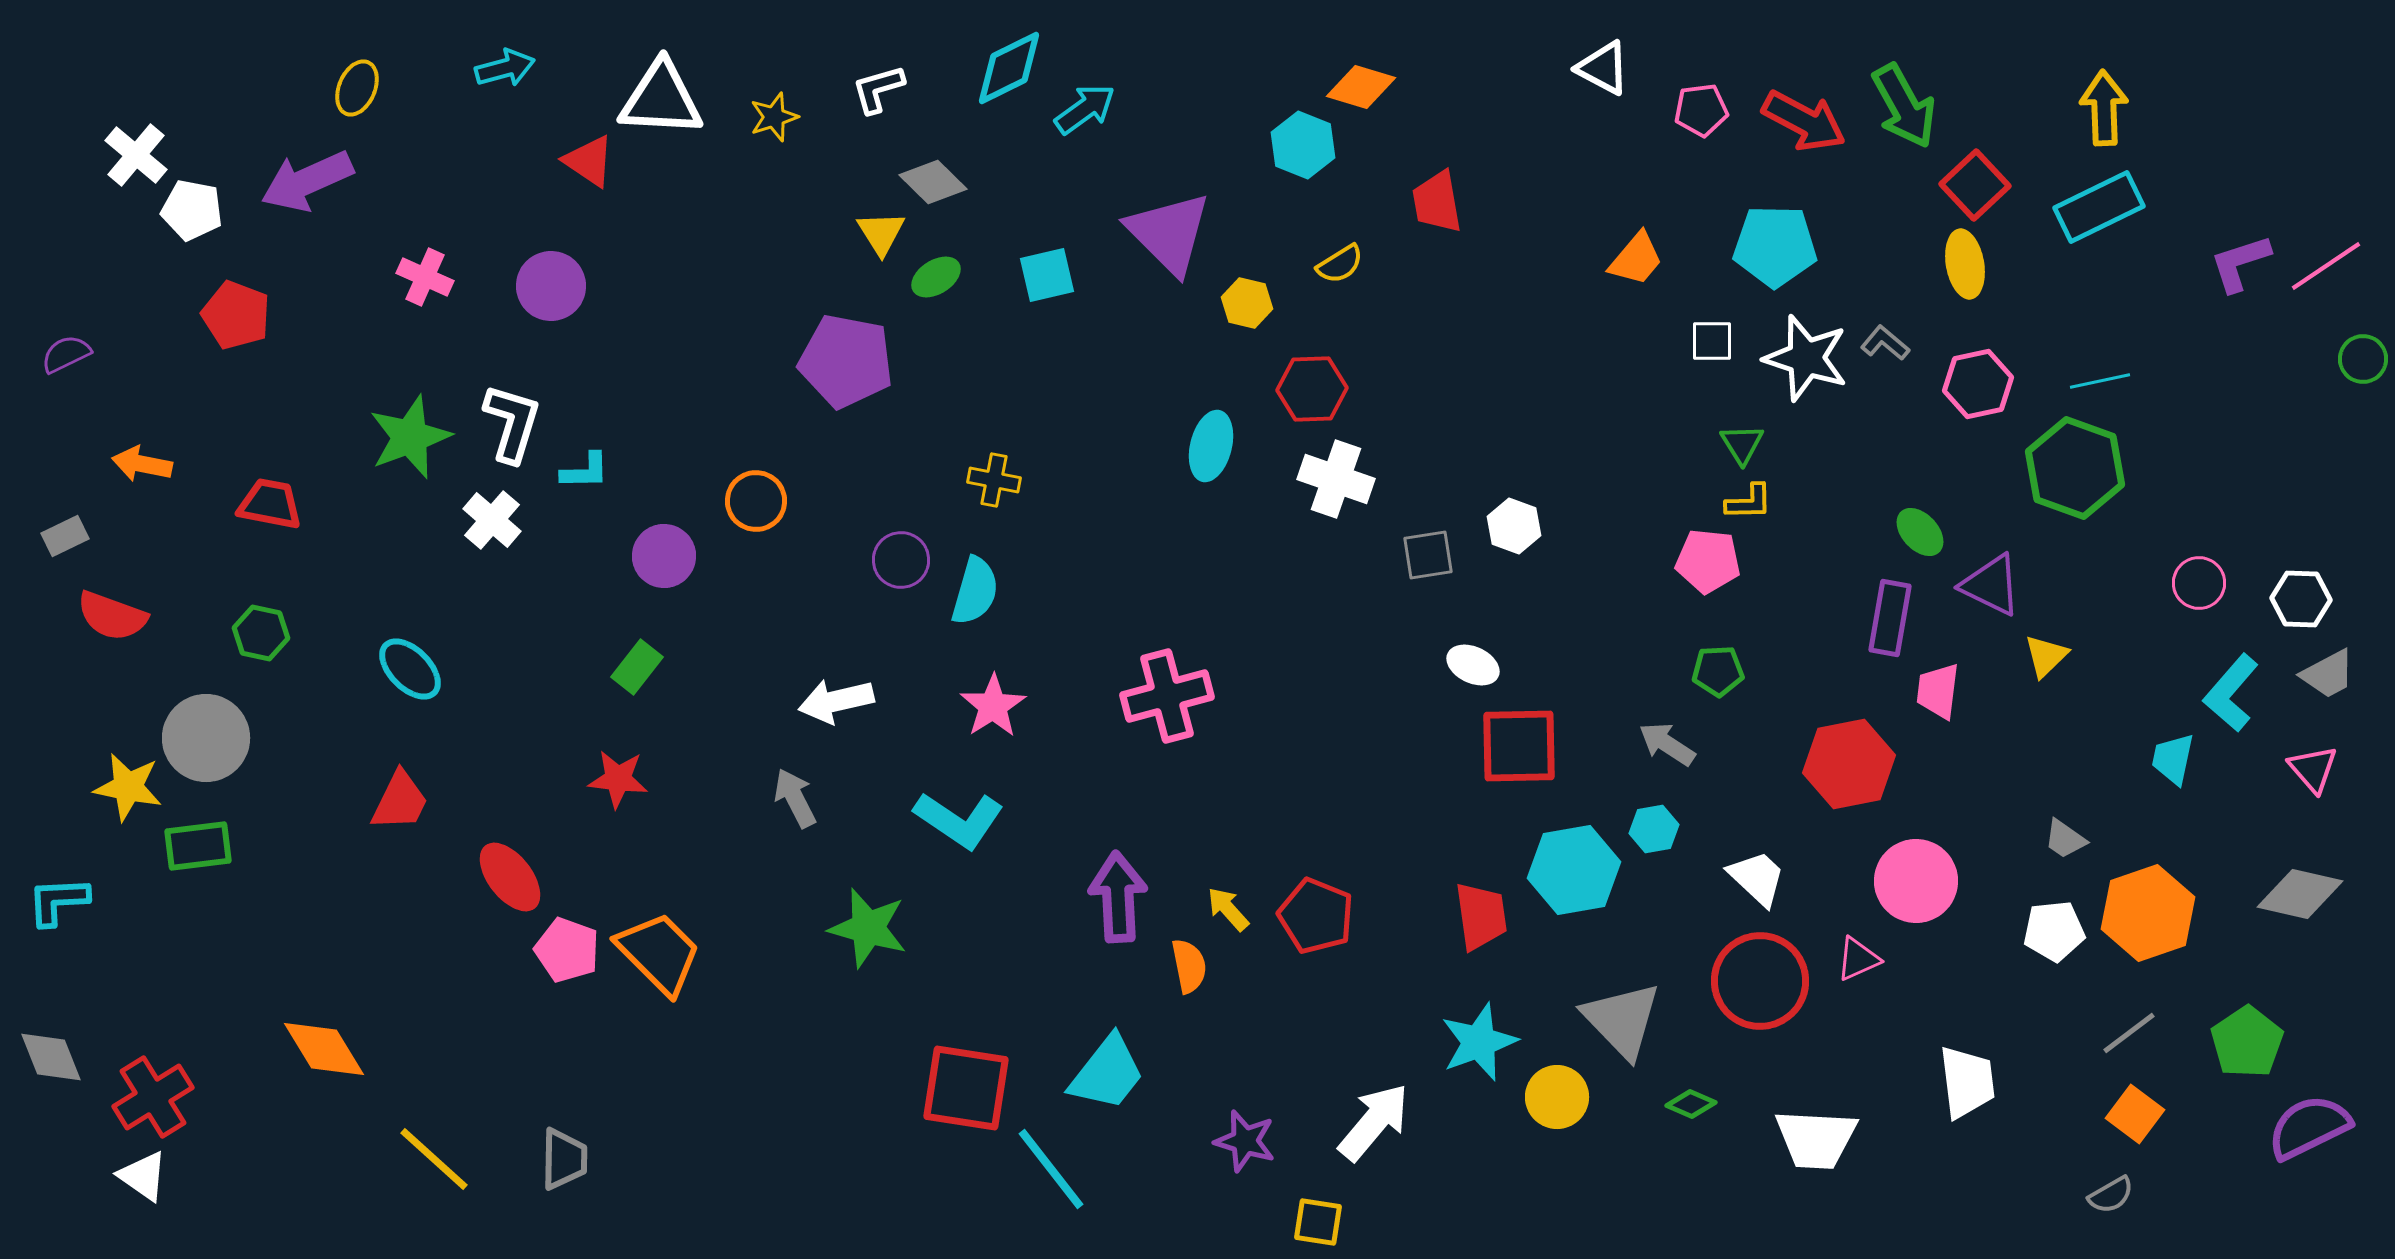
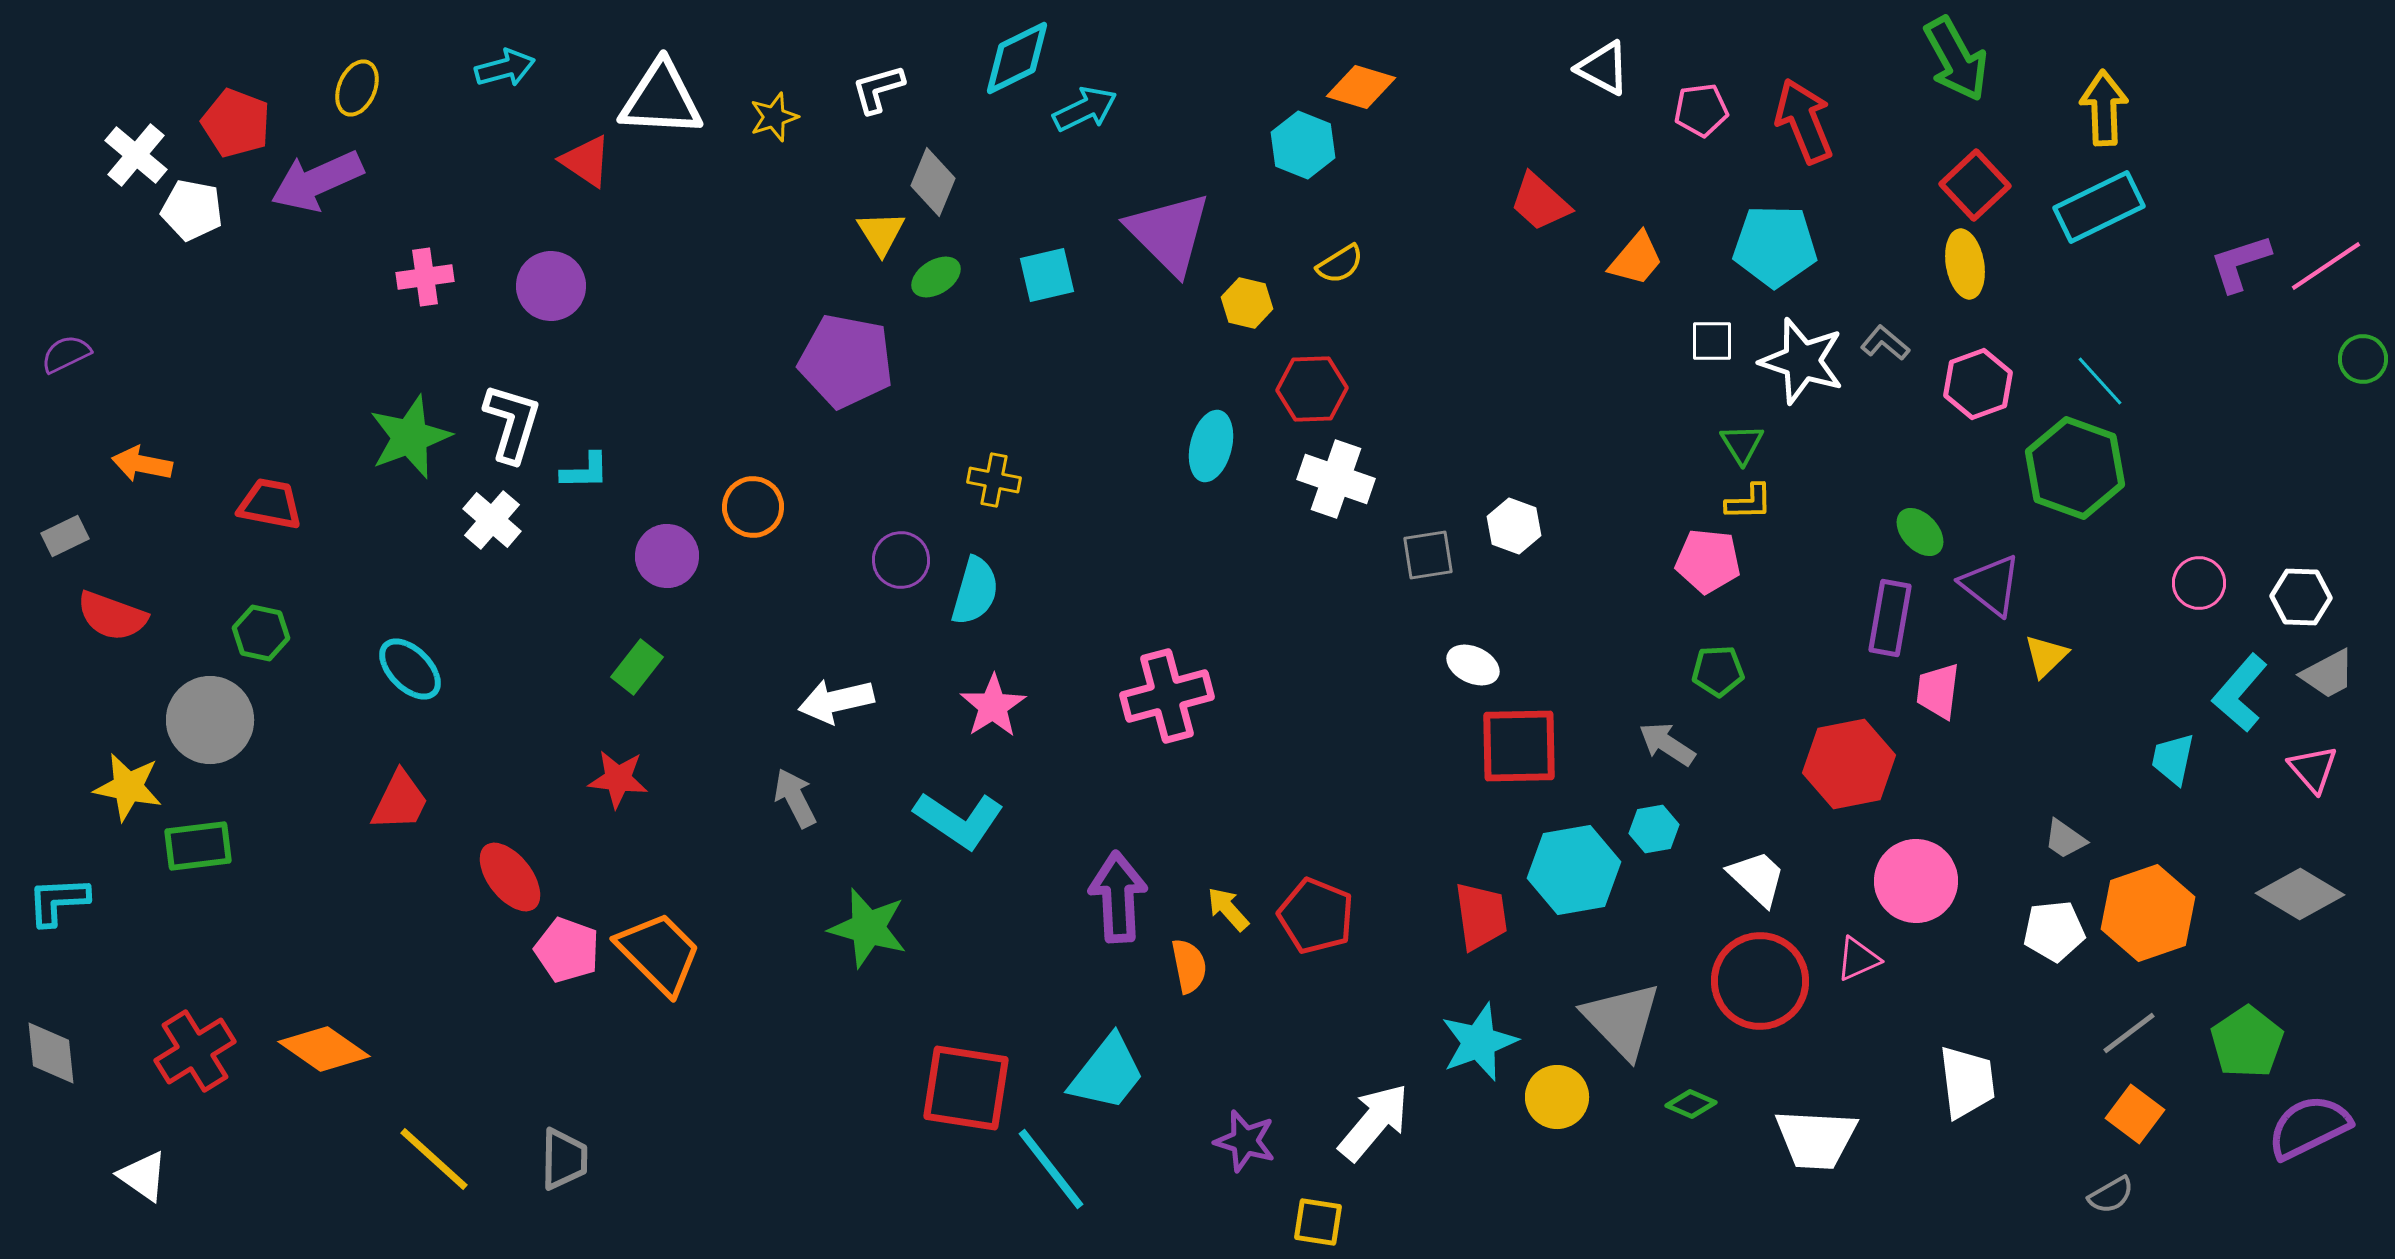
cyan diamond at (1009, 68): moved 8 px right, 10 px up
green arrow at (1904, 106): moved 52 px right, 47 px up
cyan arrow at (1085, 109): rotated 10 degrees clockwise
red arrow at (1804, 121): rotated 140 degrees counterclockwise
red triangle at (589, 161): moved 3 px left
purple arrow at (307, 181): moved 10 px right
gray diamond at (933, 182): rotated 68 degrees clockwise
red trapezoid at (1437, 202): moved 103 px right; rotated 38 degrees counterclockwise
pink cross at (425, 277): rotated 32 degrees counterclockwise
red pentagon at (236, 315): moved 192 px up
white star at (1806, 358): moved 4 px left, 3 px down
cyan line at (2100, 381): rotated 60 degrees clockwise
pink hexagon at (1978, 384): rotated 8 degrees counterclockwise
orange circle at (756, 501): moved 3 px left, 6 px down
purple circle at (664, 556): moved 3 px right
purple triangle at (1991, 585): rotated 12 degrees clockwise
white hexagon at (2301, 599): moved 2 px up
cyan L-shape at (2231, 693): moved 9 px right
gray circle at (206, 738): moved 4 px right, 18 px up
gray diamond at (2300, 894): rotated 18 degrees clockwise
orange diamond at (324, 1049): rotated 24 degrees counterclockwise
gray diamond at (51, 1057): moved 4 px up; rotated 16 degrees clockwise
red cross at (153, 1097): moved 42 px right, 46 px up
